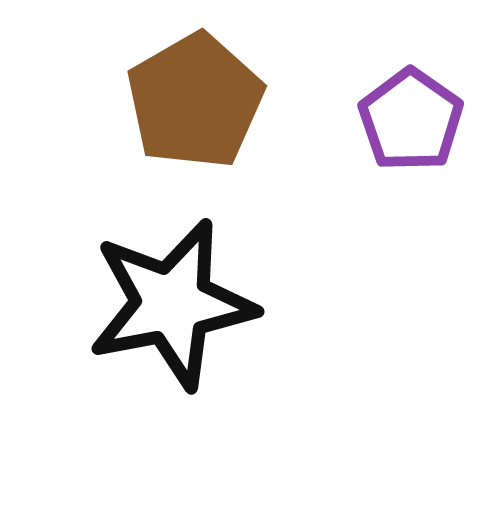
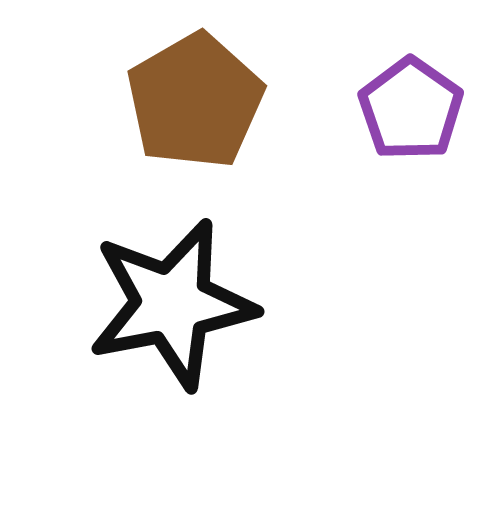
purple pentagon: moved 11 px up
